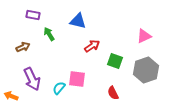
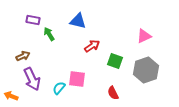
purple rectangle: moved 5 px down
brown arrow: moved 9 px down
